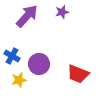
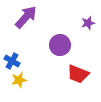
purple star: moved 26 px right, 11 px down
purple arrow: moved 1 px left, 1 px down
blue cross: moved 5 px down
purple circle: moved 21 px right, 19 px up
